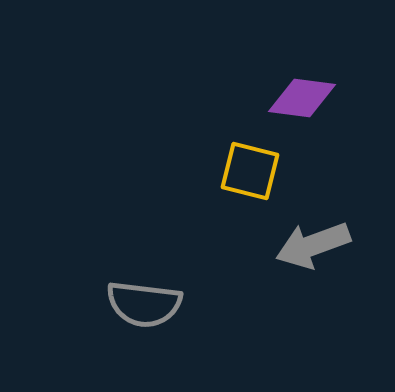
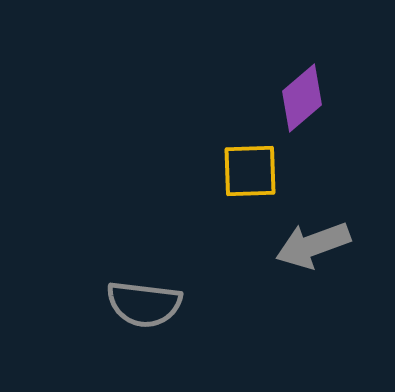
purple diamond: rotated 48 degrees counterclockwise
yellow square: rotated 16 degrees counterclockwise
